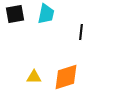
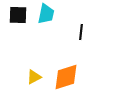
black square: moved 3 px right, 1 px down; rotated 12 degrees clockwise
yellow triangle: rotated 28 degrees counterclockwise
